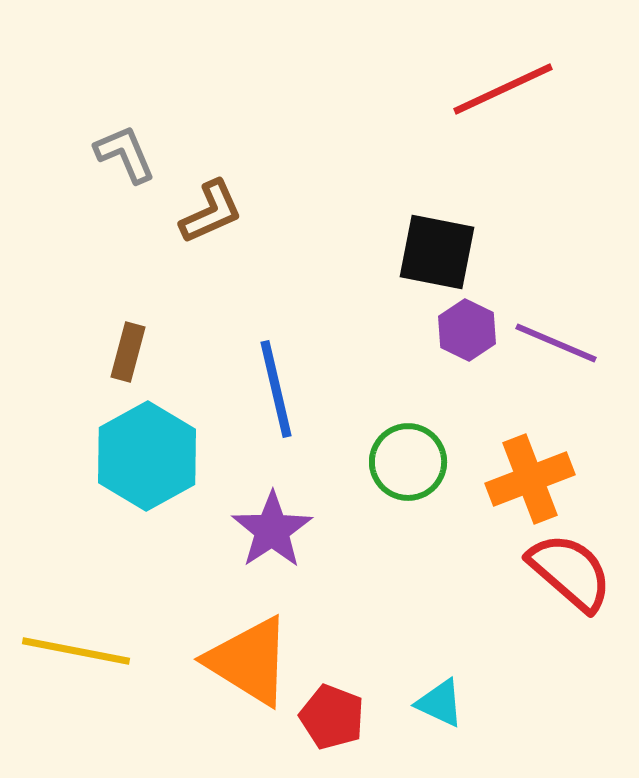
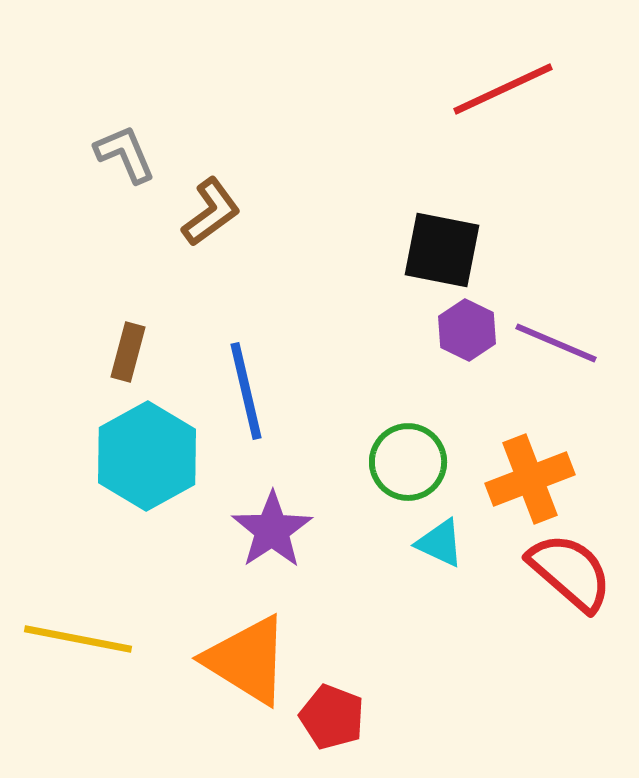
brown L-shape: rotated 12 degrees counterclockwise
black square: moved 5 px right, 2 px up
blue line: moved 30 px left, 2 px down
yellow line: moved 2 px right, 12 px up
orange triangle: moved 2 px left, 1 px up
cyan triangle: moved 160 px up
